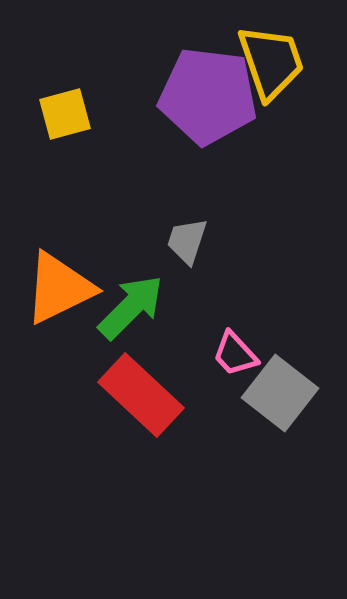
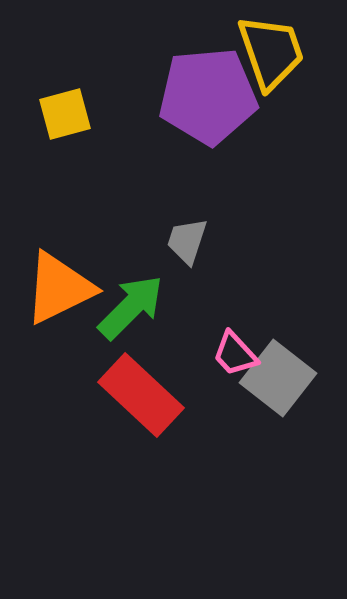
yellow trapezoid: moved 10 px up
purple pentagon: rotated 12 degrees counterclockwise
gray square: moved 2 px left, 15 px up
